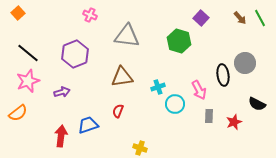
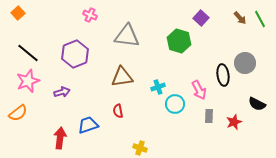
green line: moved 1 px down
red semicircle: rotated 32 degrees counterclockwise
red arrow: moved 1 px left, 2 px down
